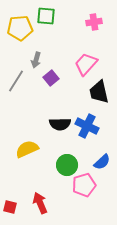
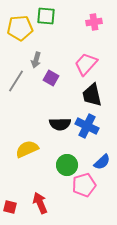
purple square: rotated 21 degrees counterclockwise
black trapezoid: moved 7 px left, 3 px down
